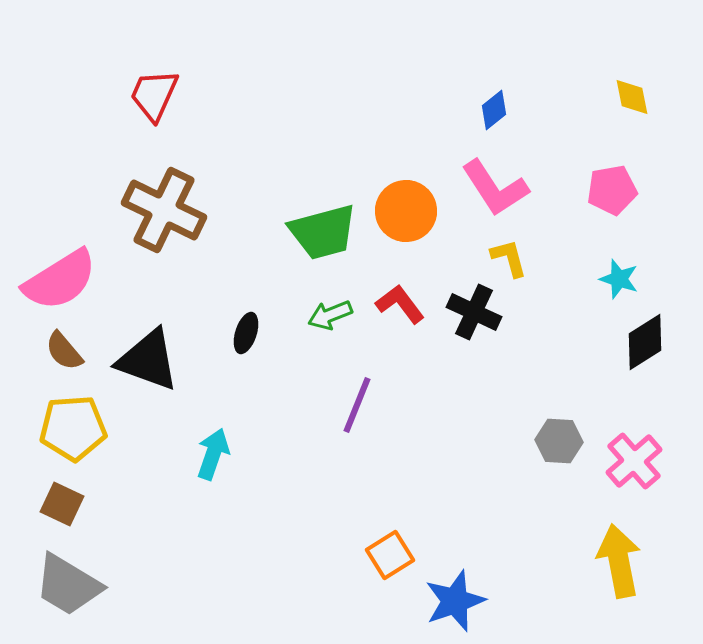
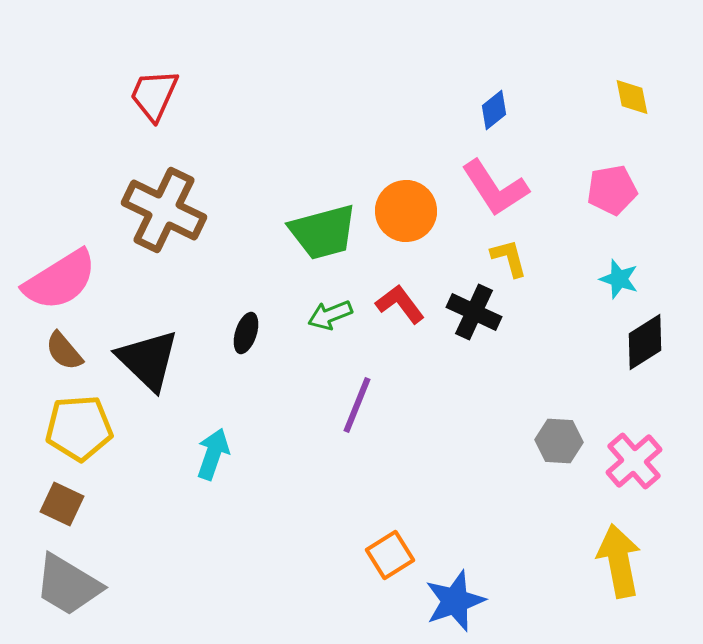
black triangle: rotated 24 degrees clockwise
yellow pentagon: moved 6 px right
